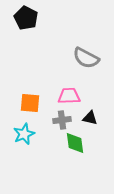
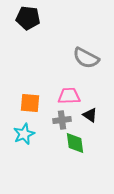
black pentagon: moved 2 px right; rotated 20 degrees counterclockwise
black triangle: moved 3 px up; rotated 21 degrees clockwise
